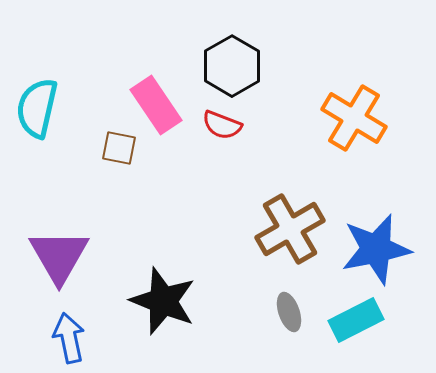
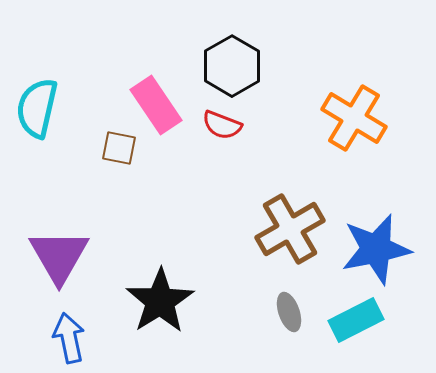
black star: moved 3 px left; rotated 18 degrees clockwise
